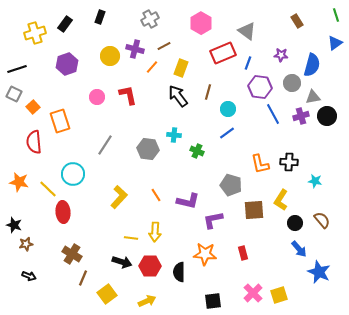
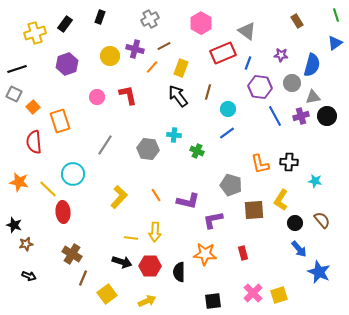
blue line at (273, 114): moved 2 px right, 2 px down
